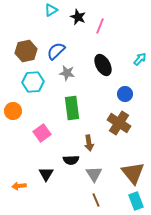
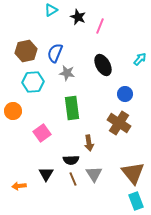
blue semicircle: moved 1 px left, 2 px down; rotated 24 degrees counterclockwise
brown line: moved 23 px left, 21 px up
